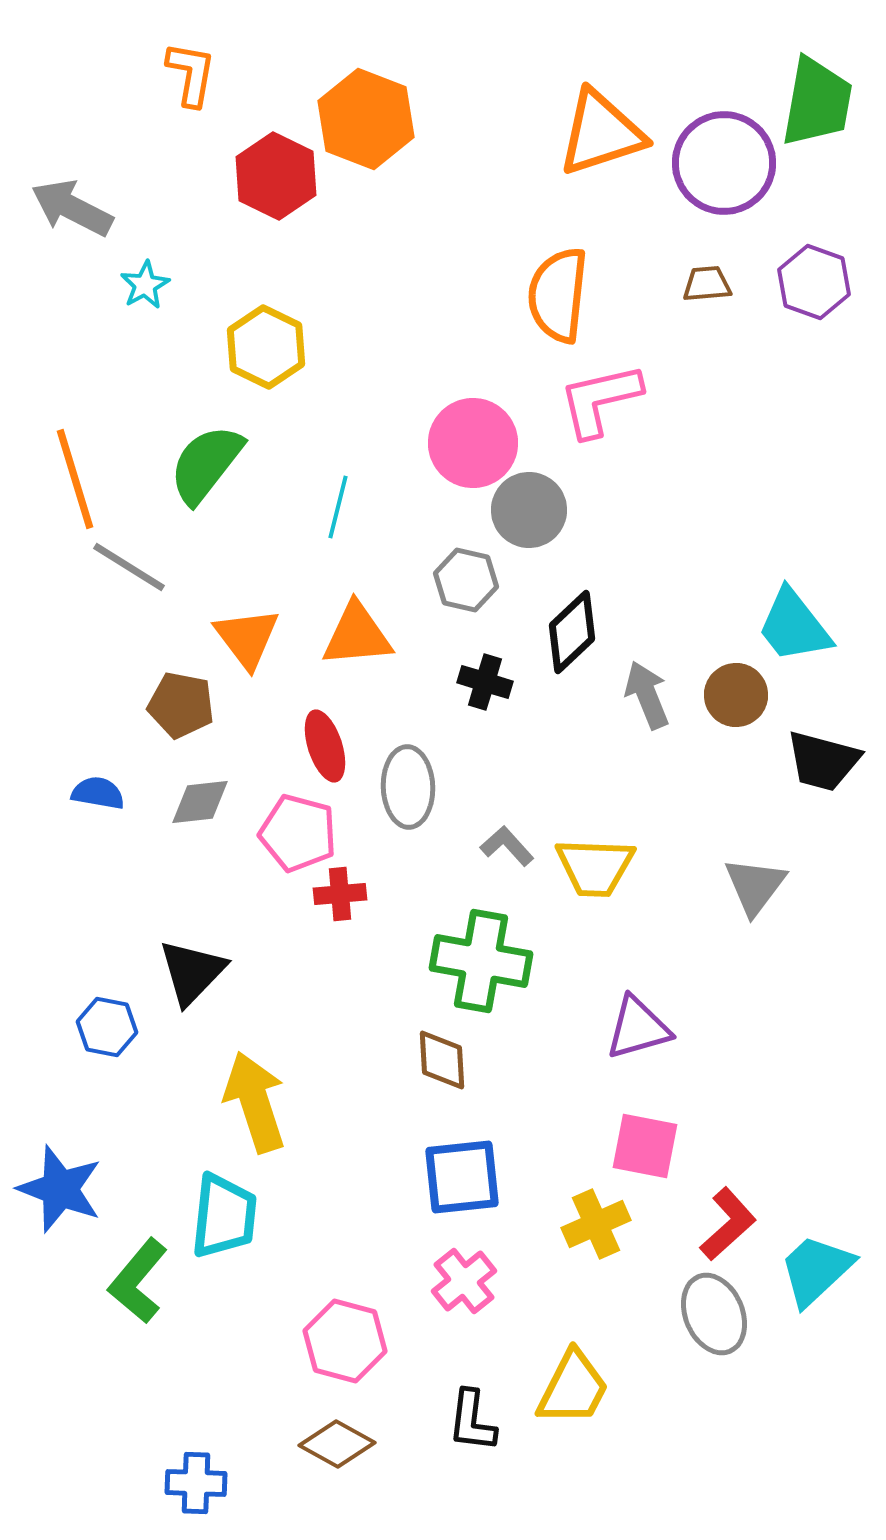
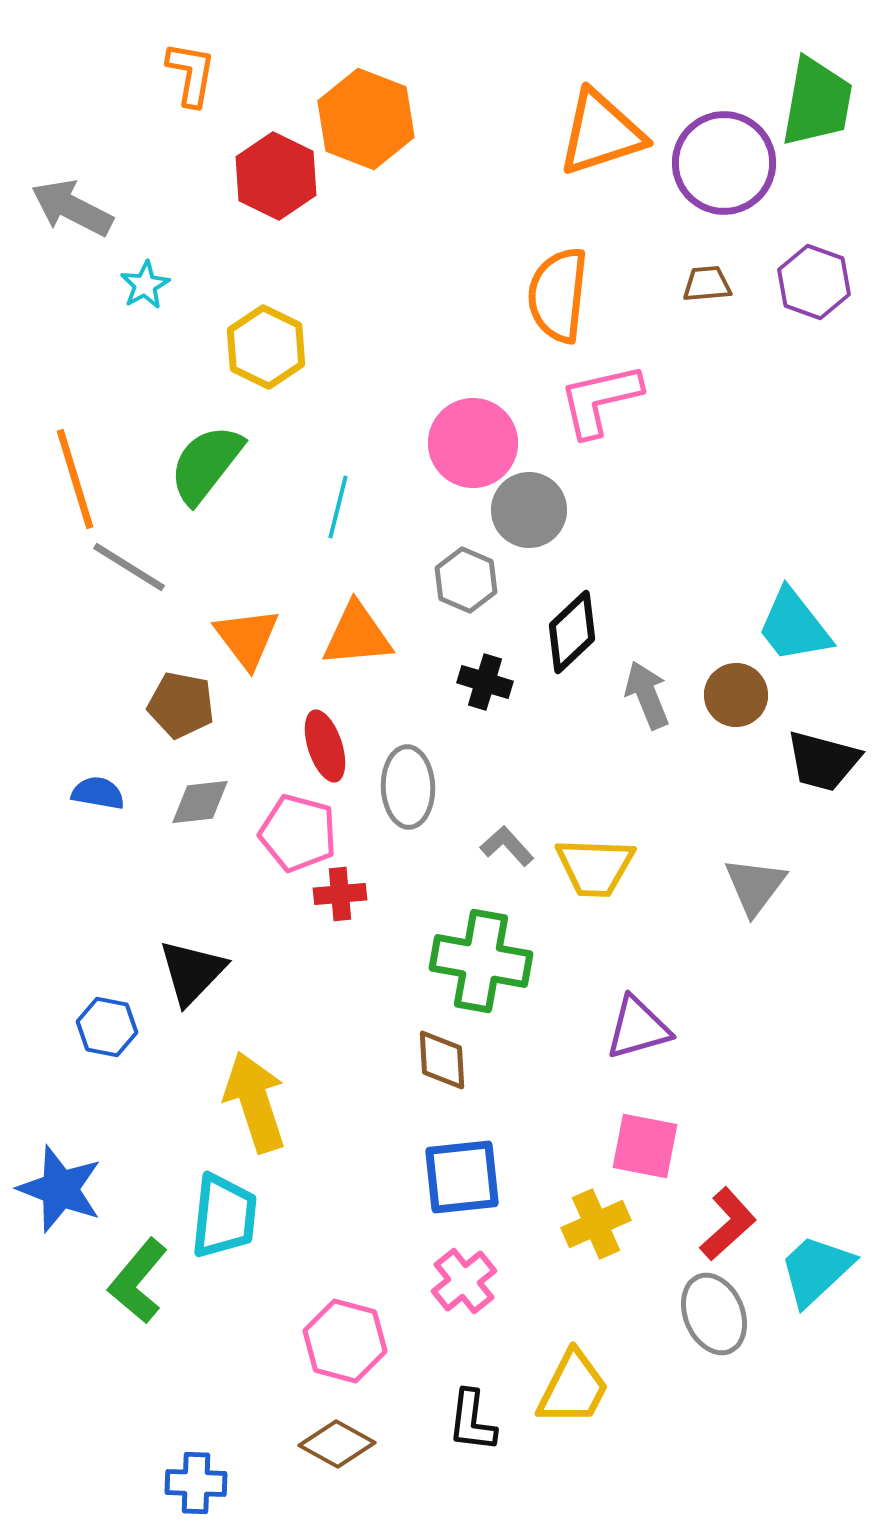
gray hexagon at (466, 580): rotated 10 degrees clockwise
